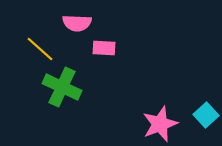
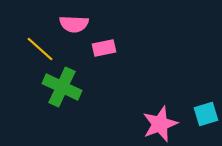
pink semicircle: moved 3 px left, 1 px down
pink rectangle: rotated 15 degrees counterclockwise
cyan square: moved 1 px up; rotated 25 degrees clockwise
